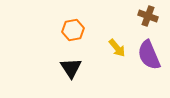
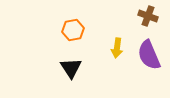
yellow arrow: rotated 48 degrees clockwise
